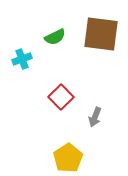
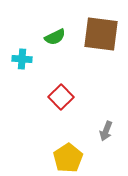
cyan cross: rotated 24 degrees clockwise
gray arrow: moved 11 px right, 14 px down
